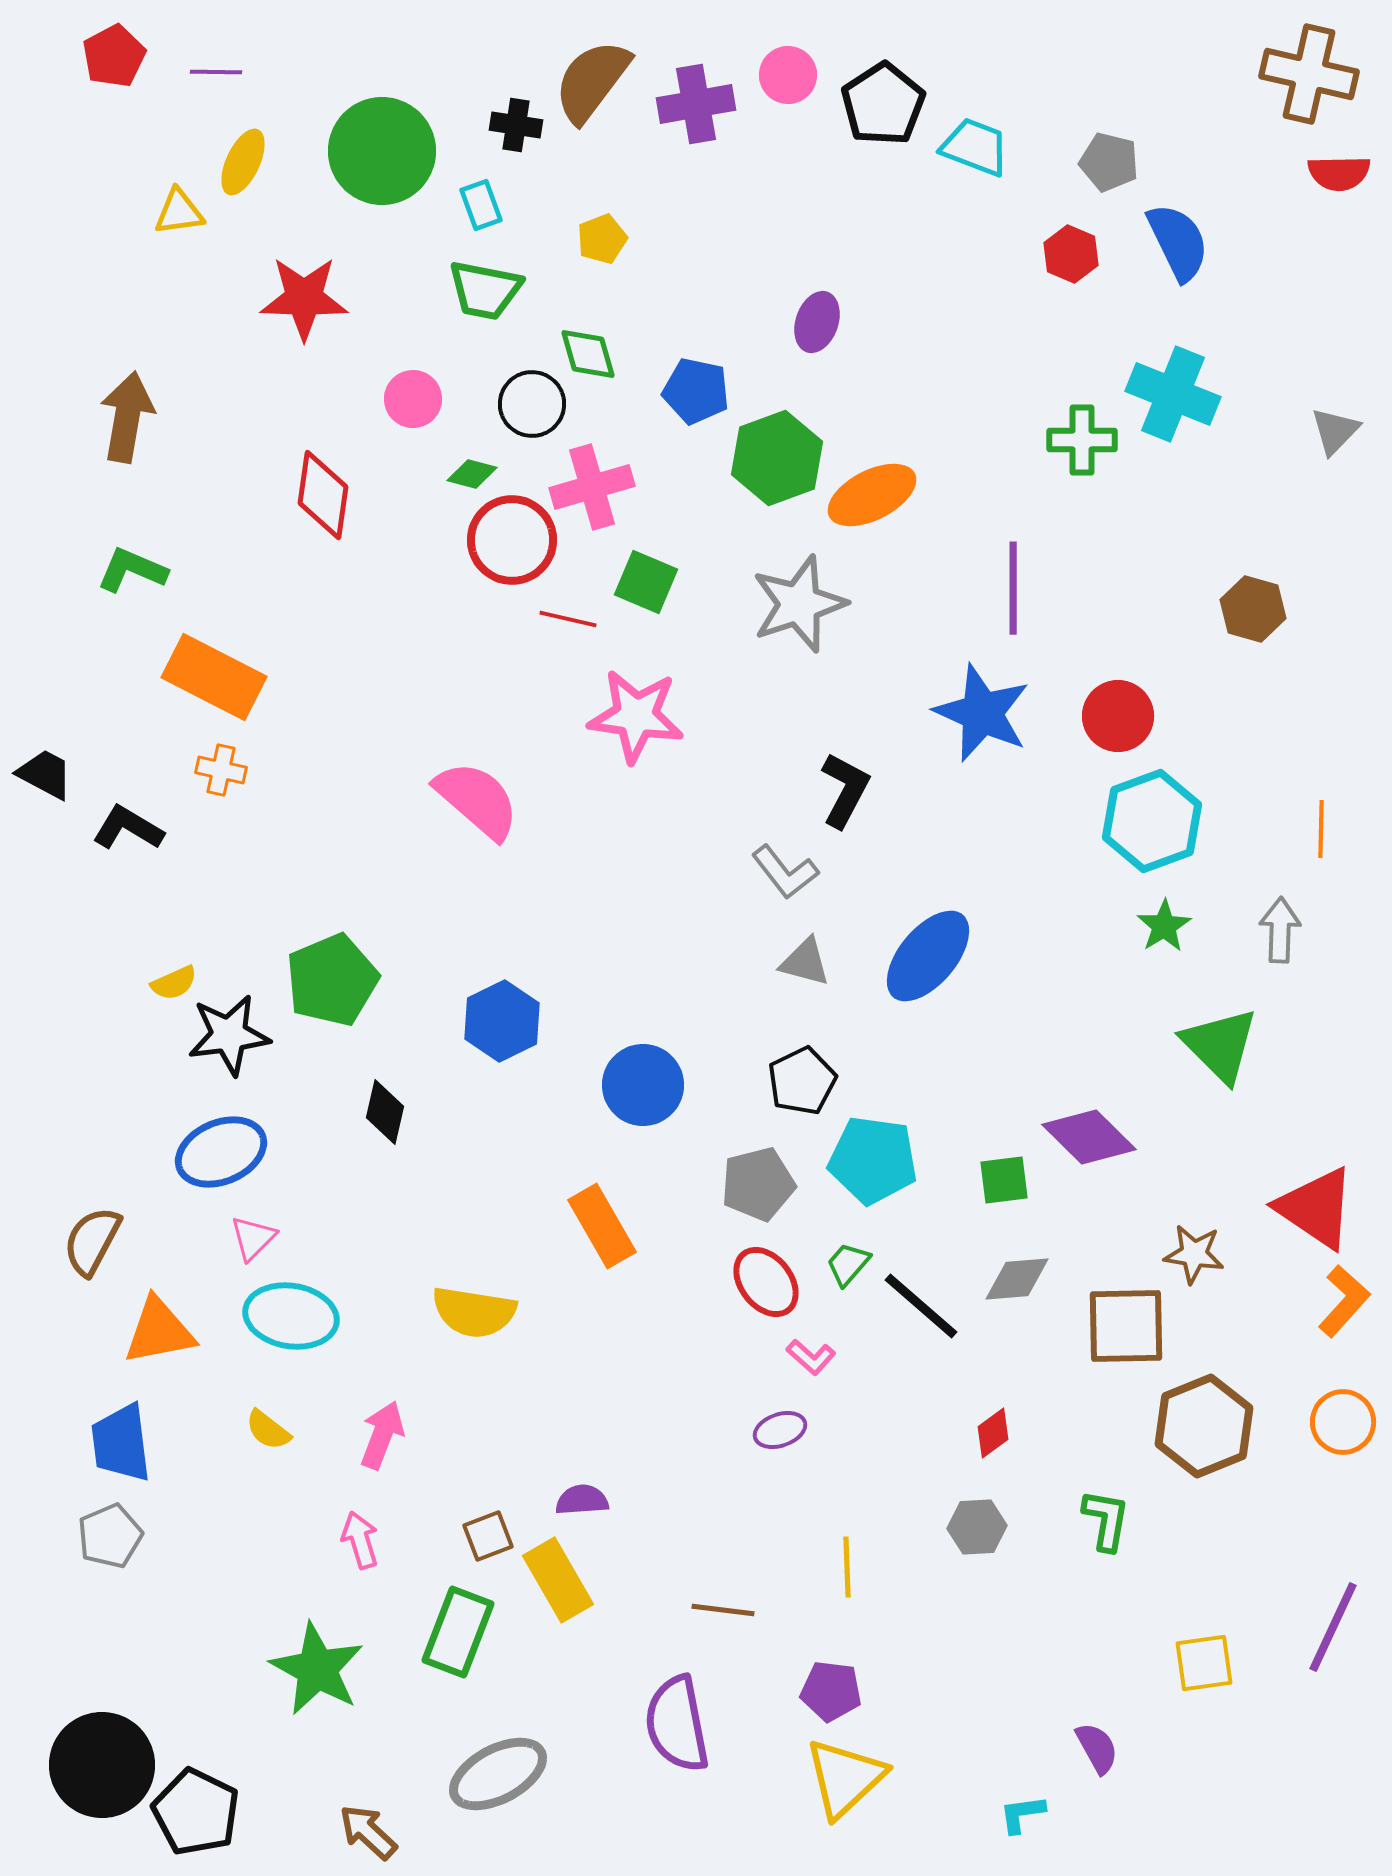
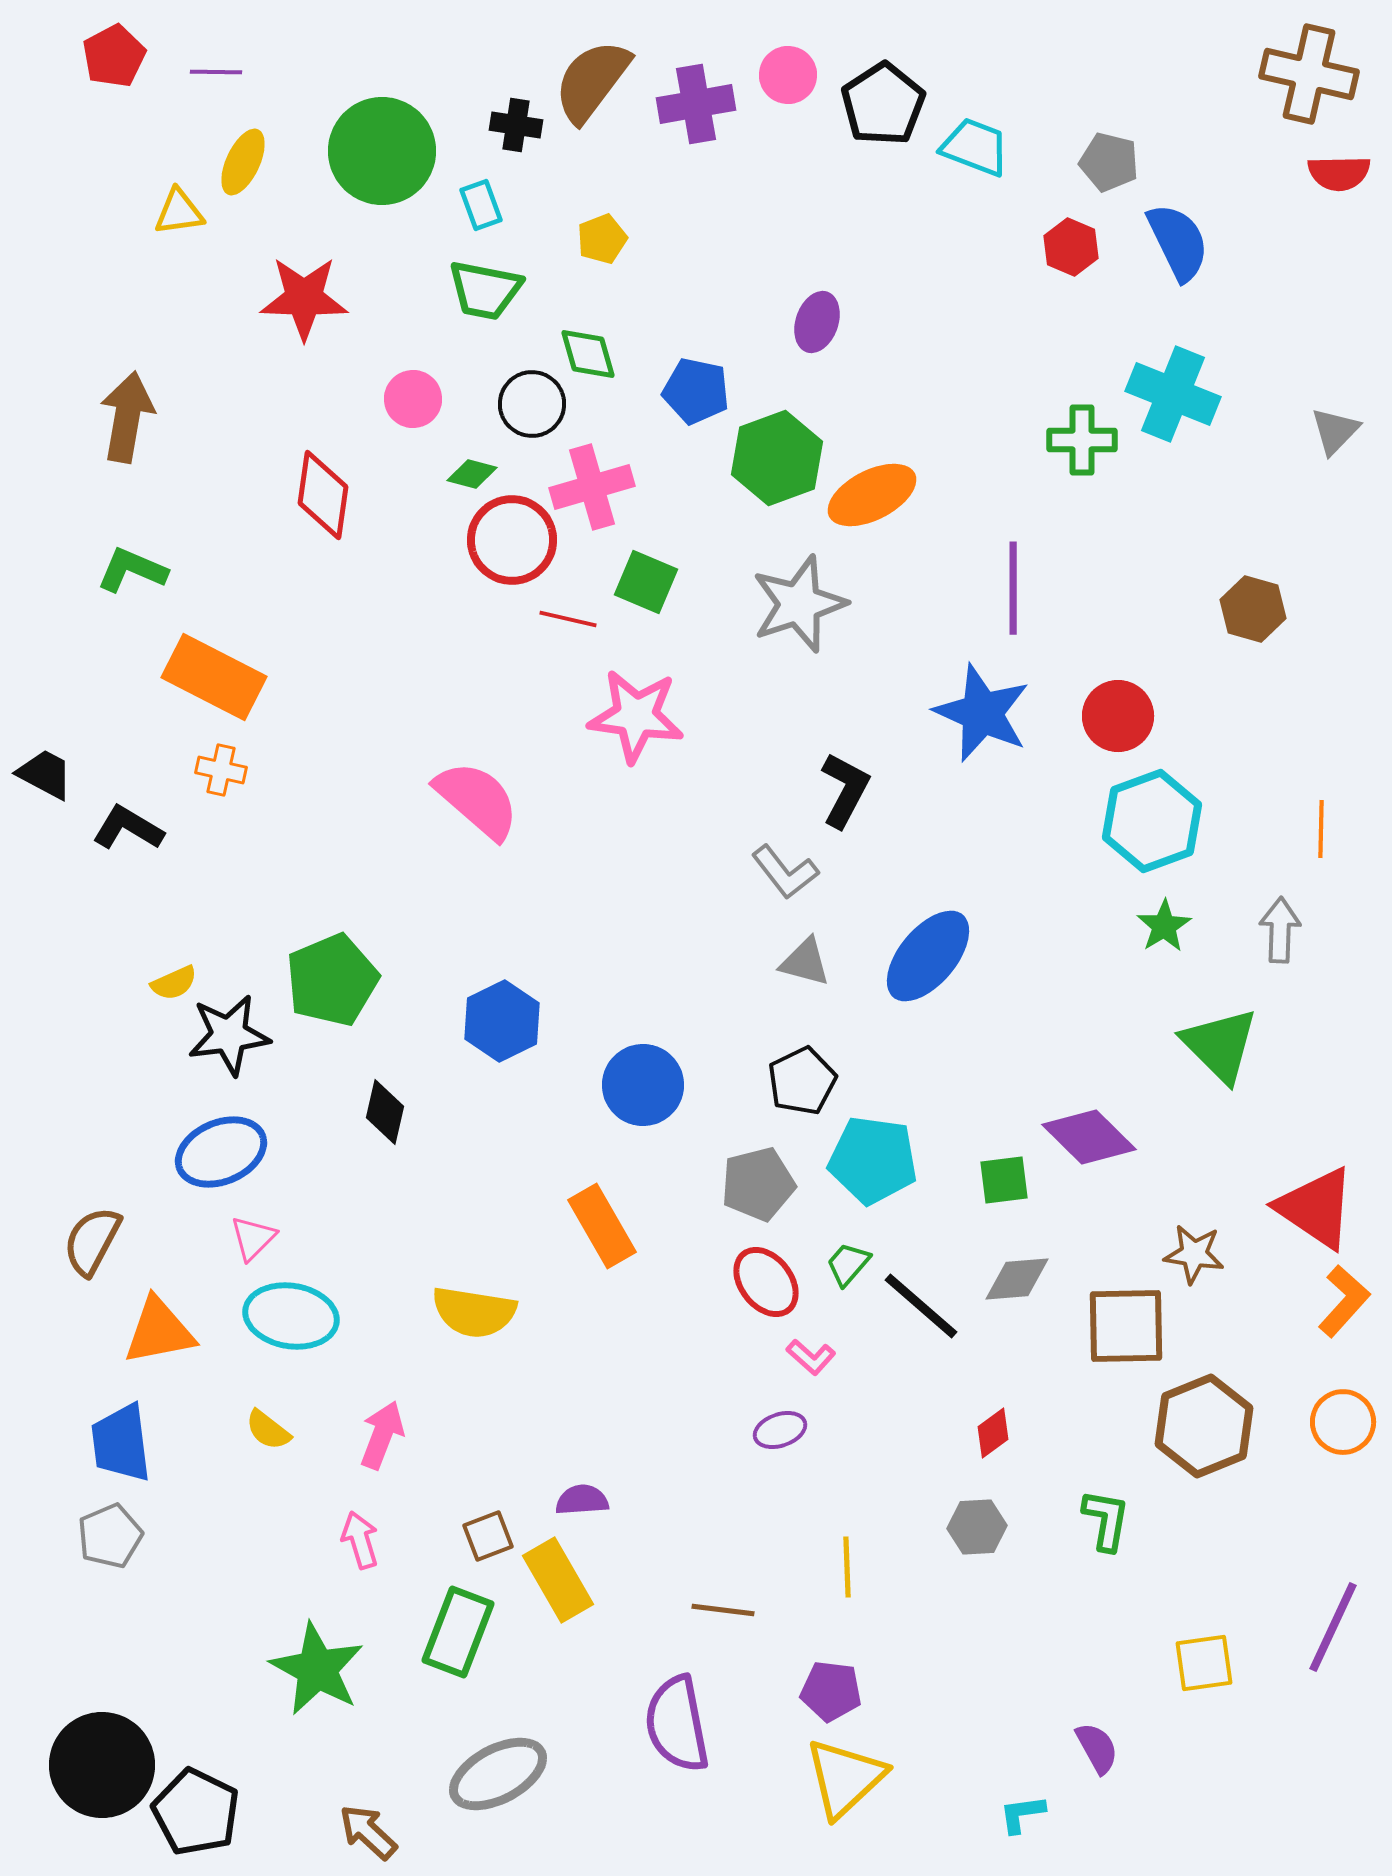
red hexagon at (1071, 254): moved 7 px up
